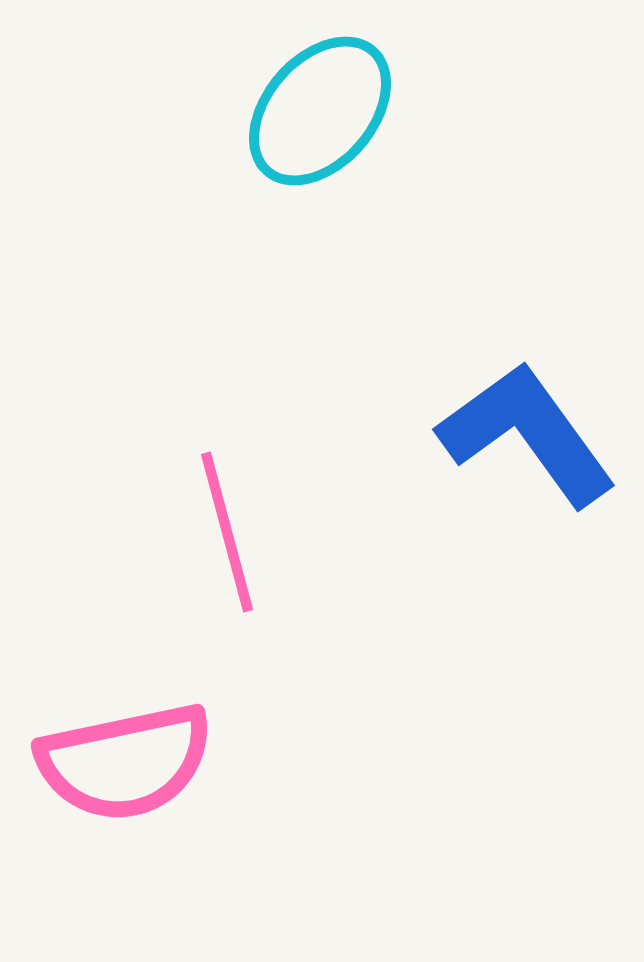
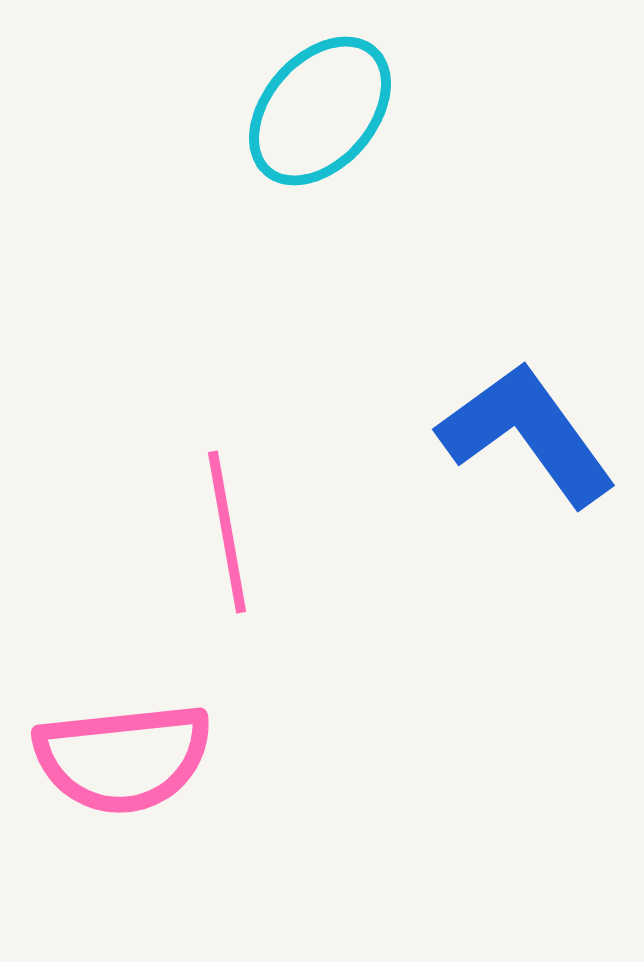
pink line: rotated 5 degrees clockwise
pink semicircle: moved 2 px left, 4 px up; rotated 6 degrees clockwise
